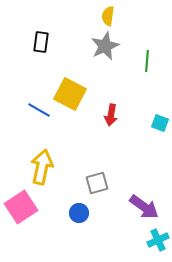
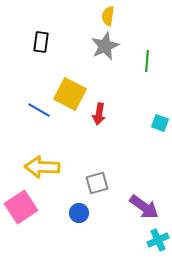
red arrow: moved 12 px left, 1 px up
yellow arrow: rotated 100 degrees counterclockwise
